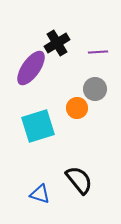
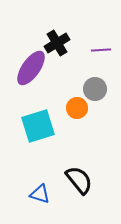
purple line: moved 3 px right, 2 px up
